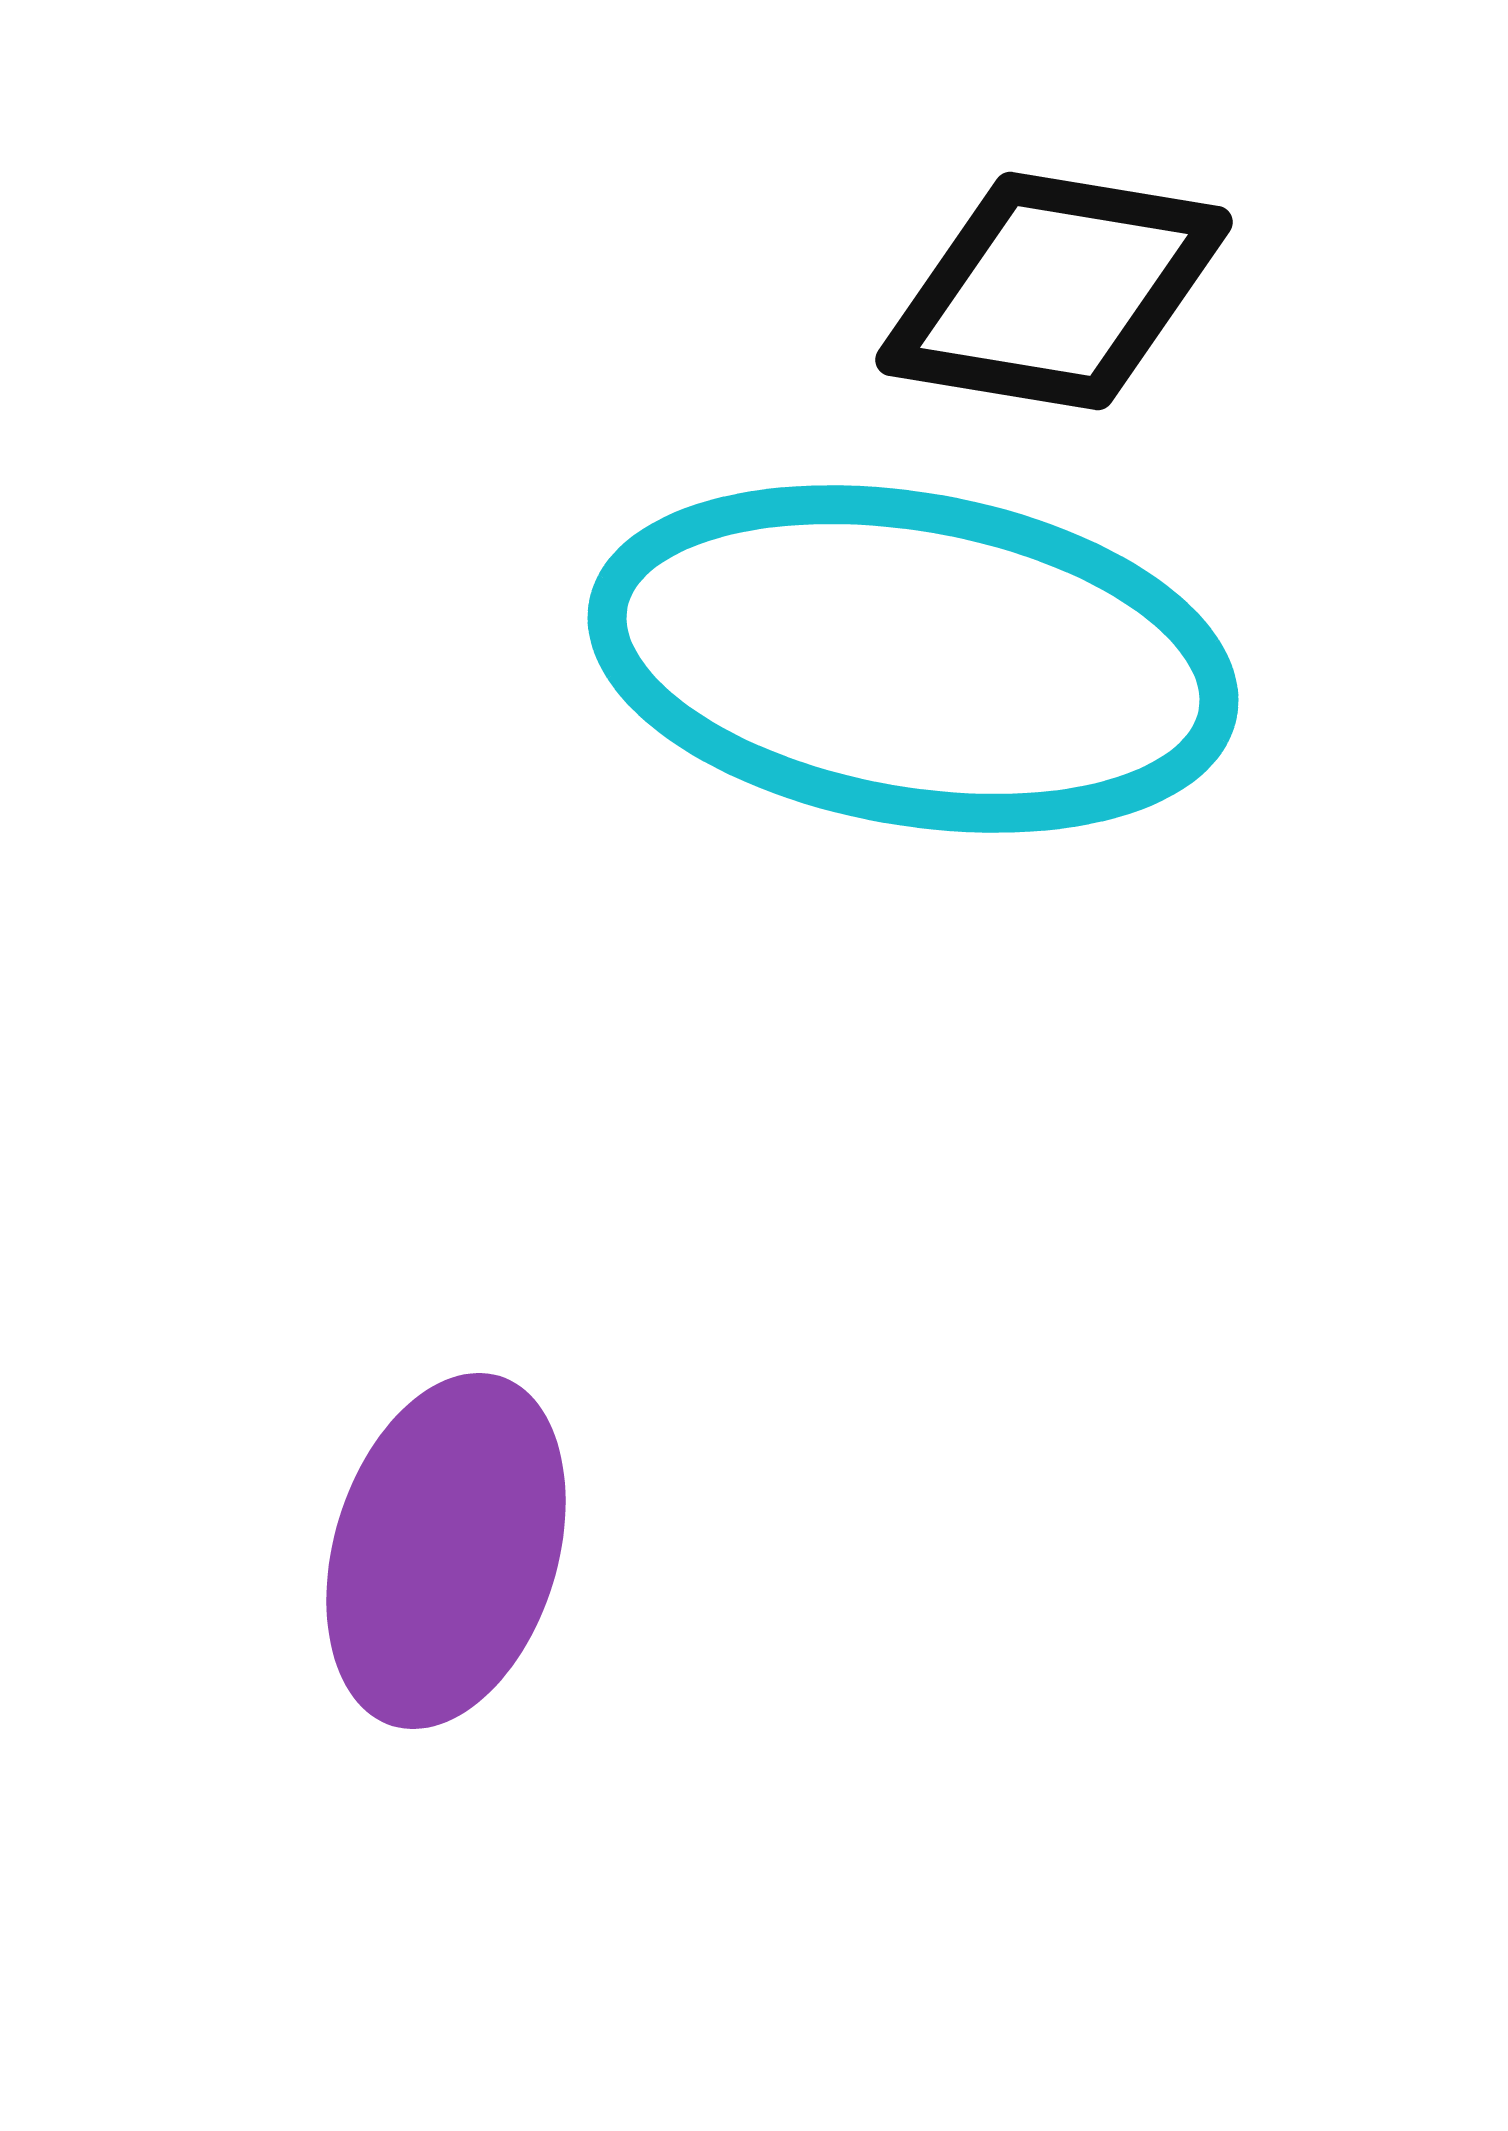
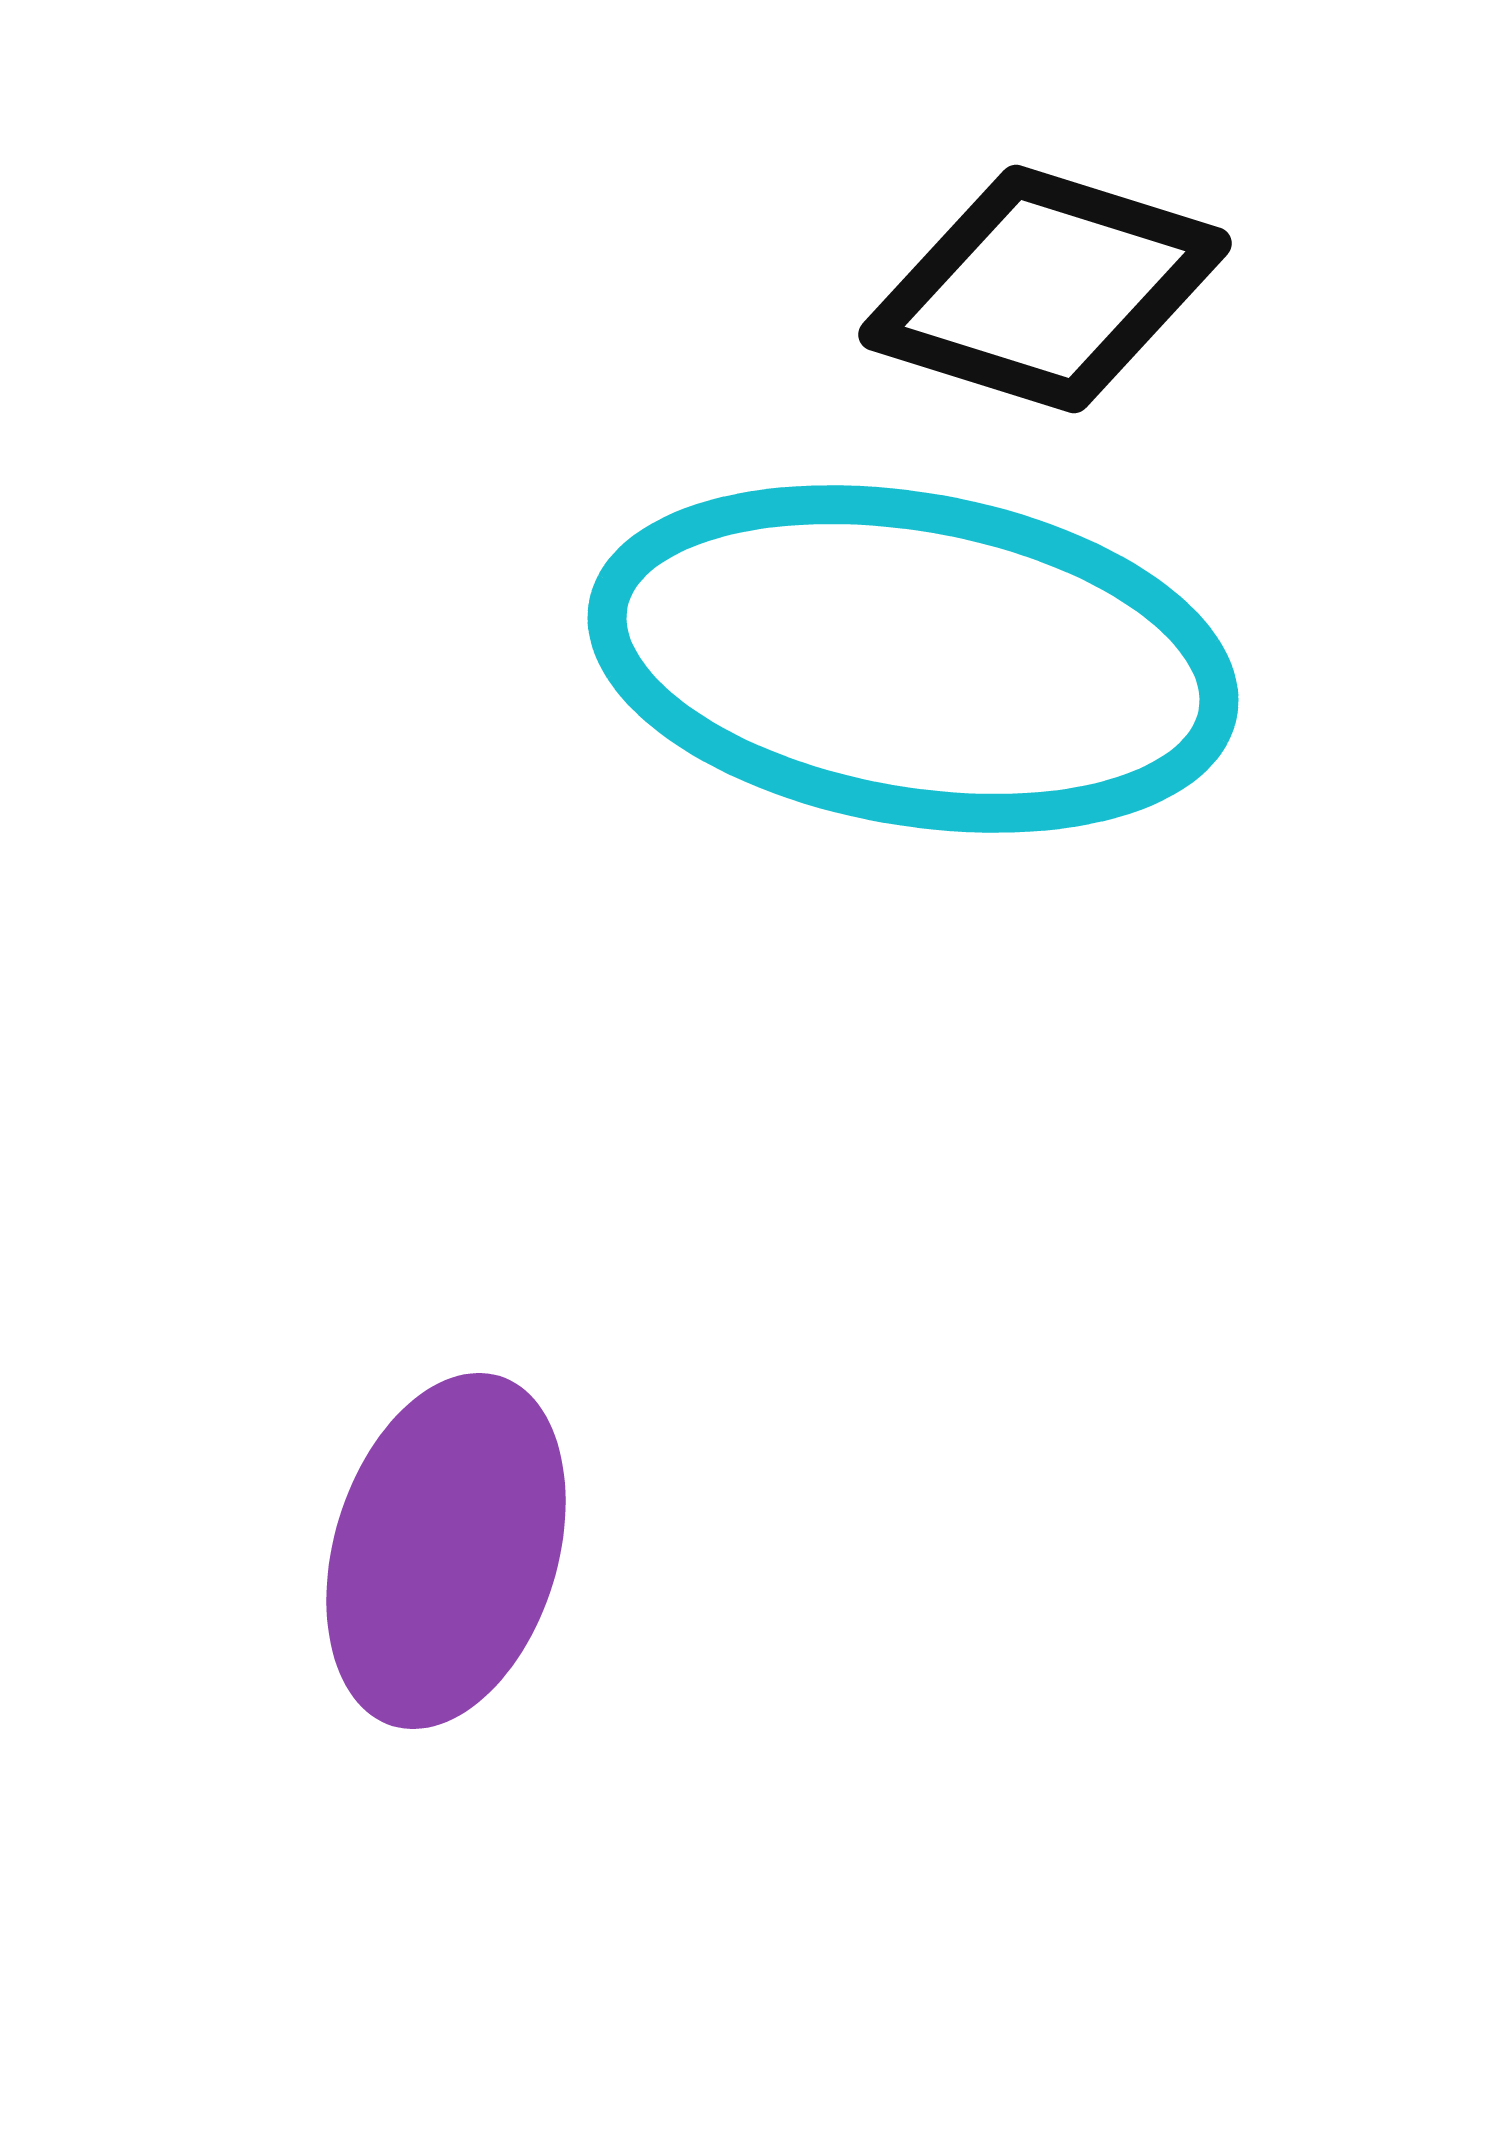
black diamond: moved 9 px left, 2 px up; rotated 8 degrees clockwise
